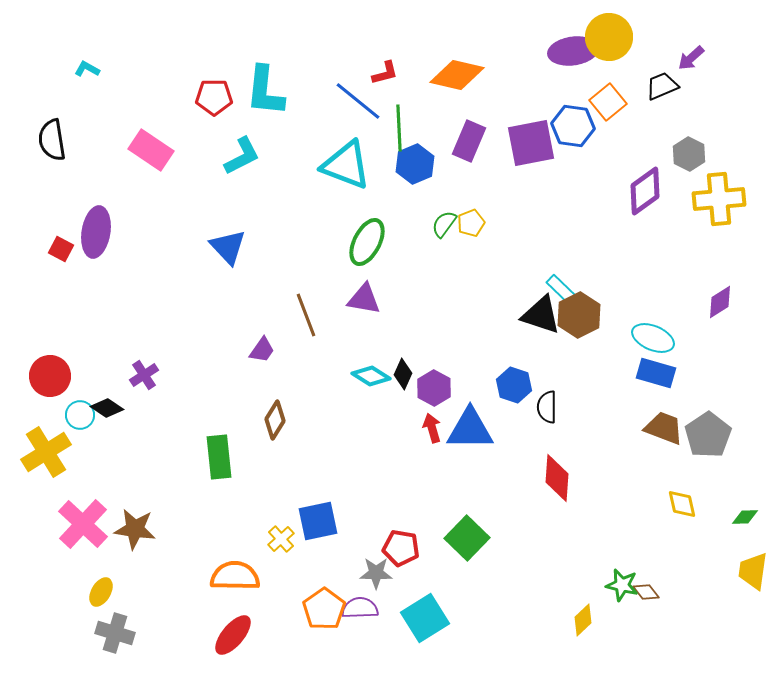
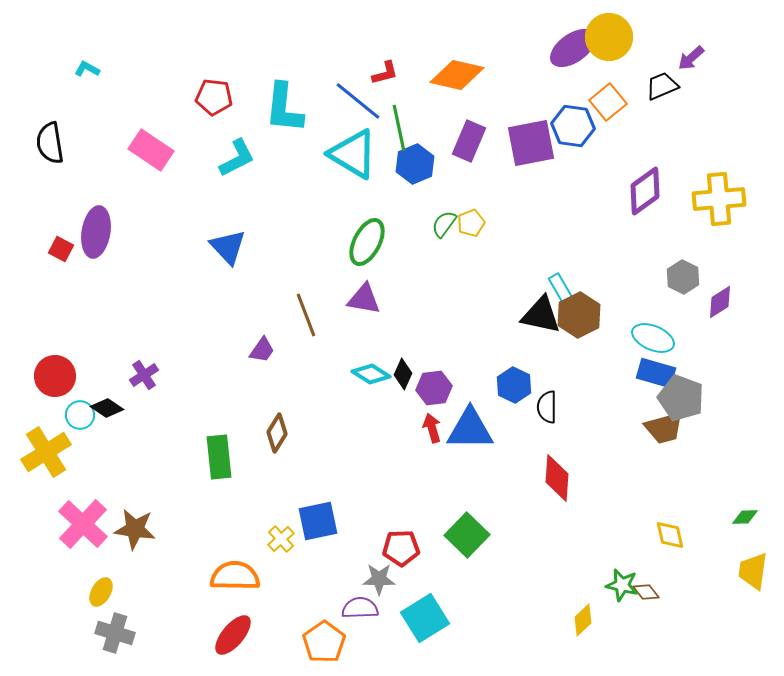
purple ellipse at (573, 51): moved 3 px up; rotated 27 degrees counterclockwise
cyan L-shape at (265, 91): moved 19 px right, 17 px down
red pentagon at (214, 97): rotated 6 degrees clockwise
green line at (399, 128): rotated 9 degrees counterclockwise
black semicircle at (52, 140): moved 2 px left, 3 px down
gray hexagon at (689, 154): moved 6 px left, 123 px down
cyan L-shape at (242, 156): moved 5 px left, 2 px down
cyan triangle at (346, 165): moved 7 px right, 11 px up; rotated 10 degrees clockwise
cyan rectangle at (561, 289): rotated 16 degrees clockwise
black triangle at (541, 315): rotated 6 degrees counterclockwise
red circle at (50, 376): moved 5 px right
cyan diamond at (371, 376): moved 2 px up
blue hexagon at (514, 385): rotated 8 degrees clockwise
purple hexagon at (434, 388): rotated 24 degrees clockwise
brown diamond at (275, 420): moved 2 px right, 13 px down
brown trapezoid at (664, 428): rotated 144 degrees clockwise
gray pentagon at (708, 435): moved 27 px left, 37 px up; rotated 18 degrees counterclockwise
yellow diamond at (682, 504): moved 12 px left, 31 px down
green square at (467, 538): moved 3 px up
red pentagon at (401, 548): rotated 12 degrees counterclockwise
gray star at (376, 573): moved 3 px right, 6 px down
orange pentagon at (324, 609): moved 33 px down
